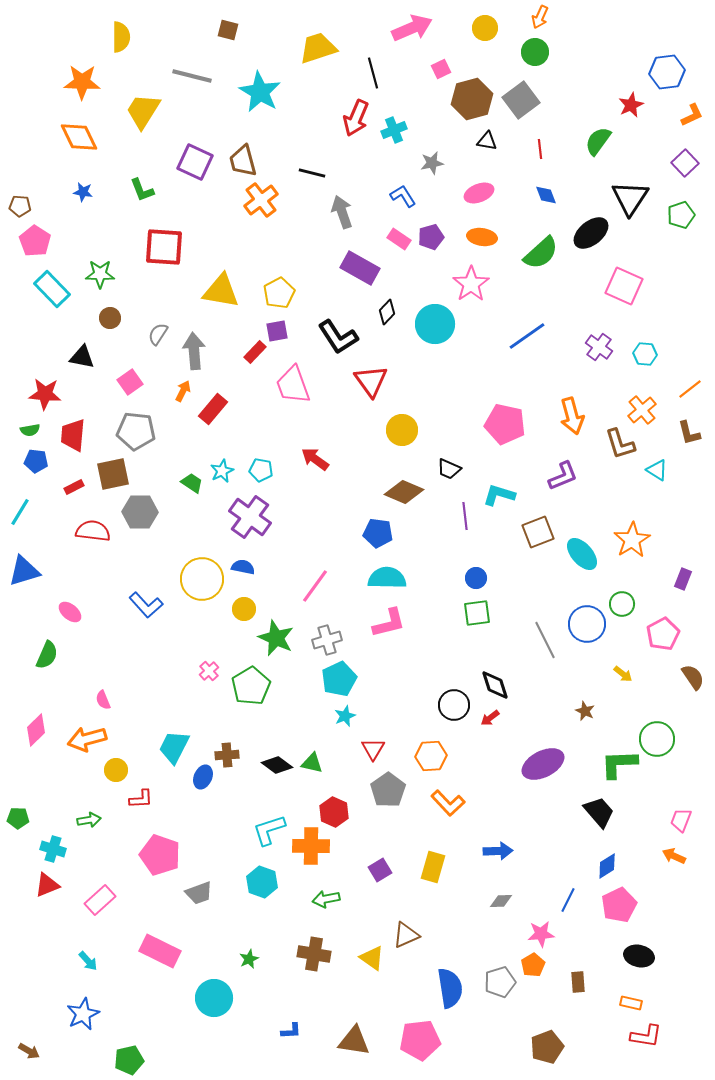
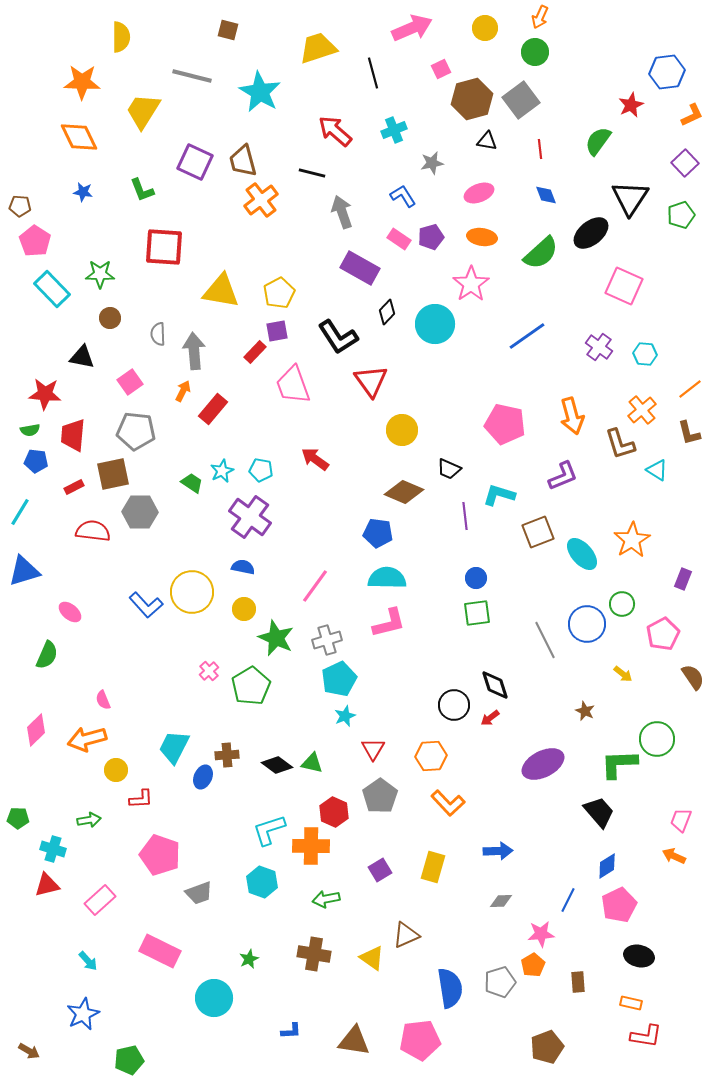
red arrow at (356, 118): moved 21 px left, 13 px down; rotated 108 degrees clockwise
gray semicircle at (158, 334): rotated 35 degrees counterclockwise
yellow circle at (202, 579): moved 10 px left, 13 px down
gray pentagon at (388, 790): moved 8 px left, 6 px down
red triangle at (47, 885): rotated 8 degrees clockwise
